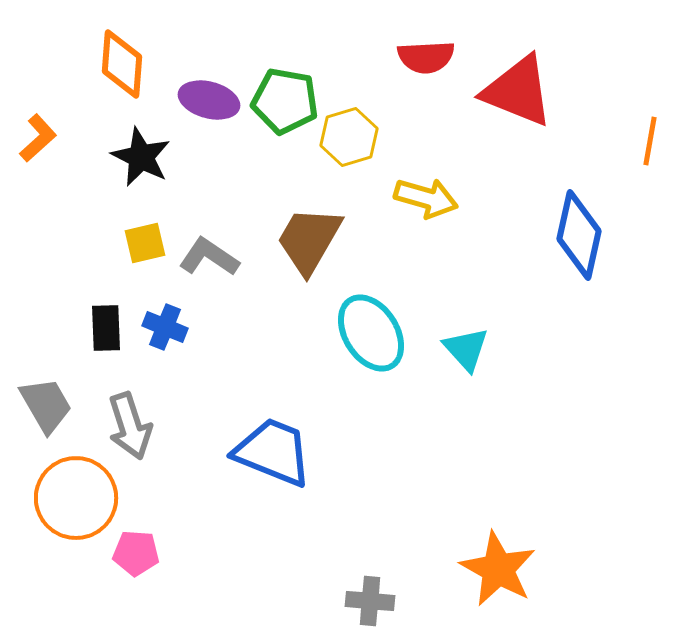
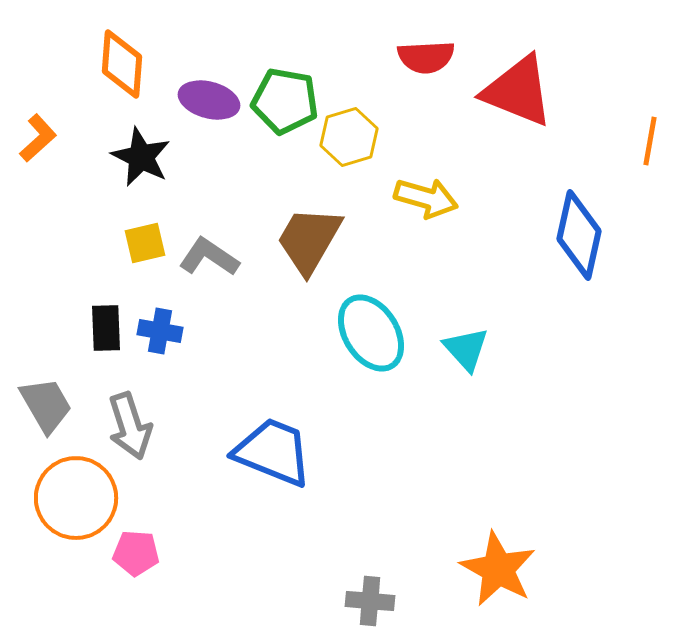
blue cross: moved 5 px left, 4 px down; rotated 12 degrees counterclockwise
